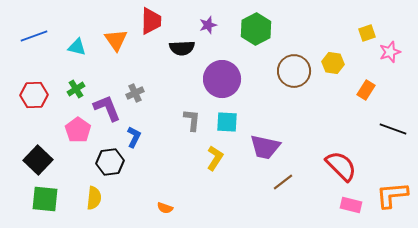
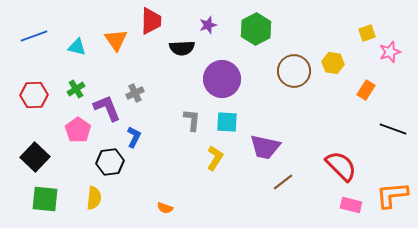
black square: moved 3 px left, 3 px up
